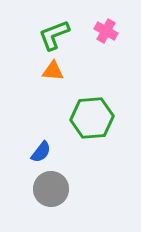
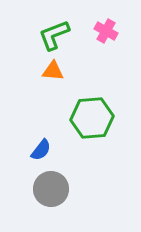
blue semicircle: moved 2 px up
